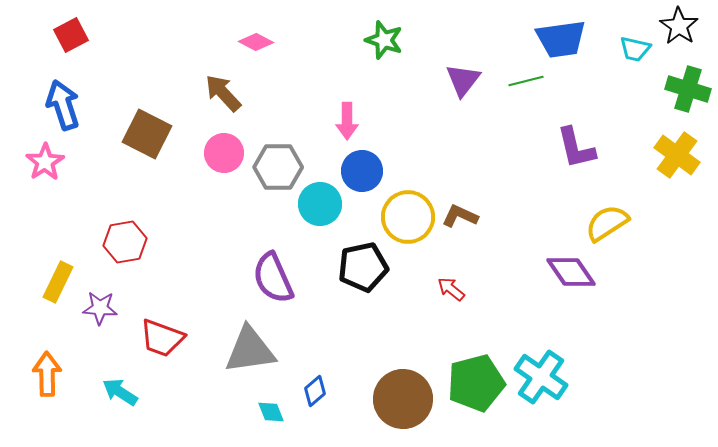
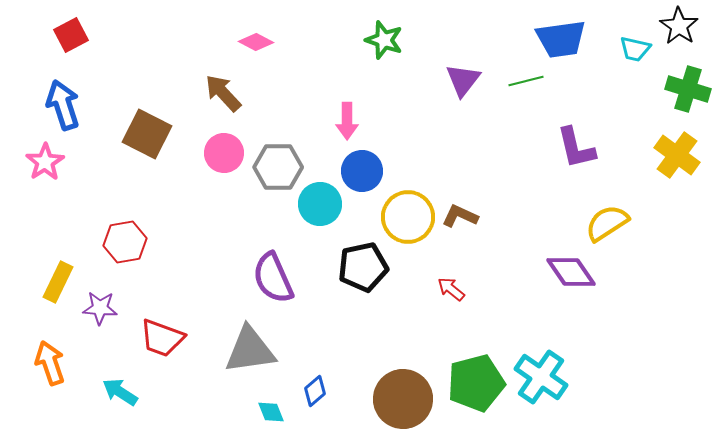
orange arrow: moved 3 px right, 11 px up; rotated 18 degrees counterclockwise
